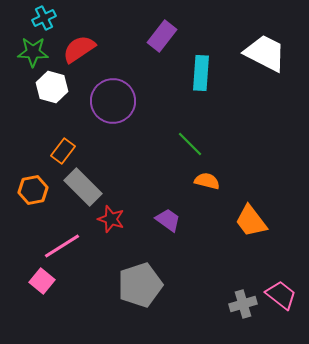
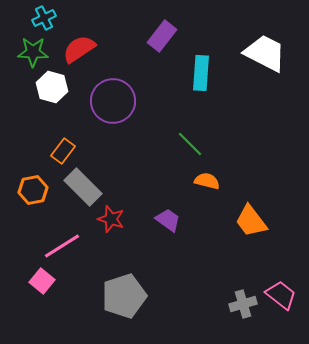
gray pentagon: moved 16 px left, 11 px down
